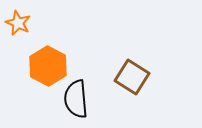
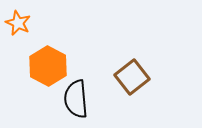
brown square: rotated 20 degrees clockwise
